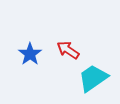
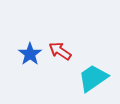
red arrow: moved 8 px left, 1 px down
